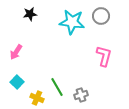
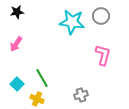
black star: moved 13 px left, 2 px up
pink arrow: moved 8 px up
pink L-shape: moved 1 px left, 1 px up
cyan square: moved 2 px down
green line: moved 15 px left, 9 px up
yellow cross: moved 1 px down
